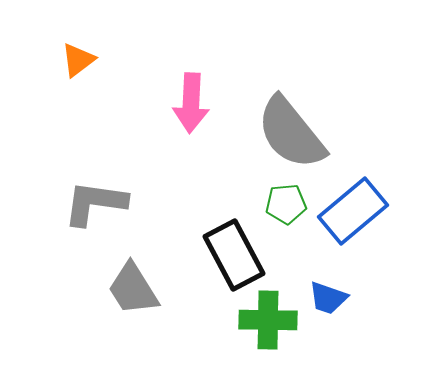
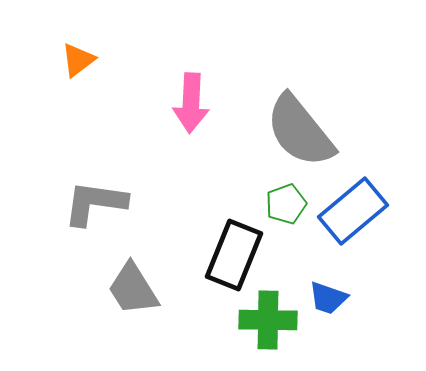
gray semicircle: moved 9 px right, 2 px up
green pentagon: rotated 15 degrees counterclockwise
black rectangle: rotated 50 degrees clockwise
